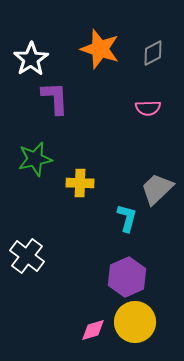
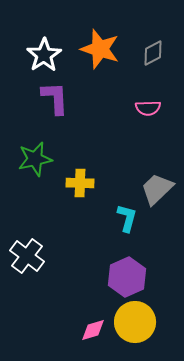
white star: moved 13 px right, 4 px up
